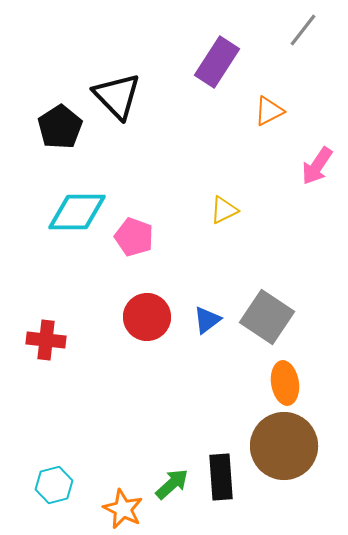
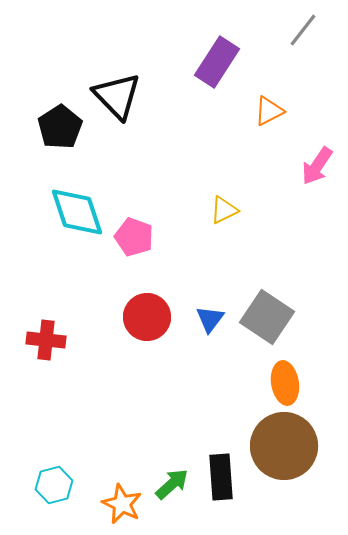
cyan diamond: rotated 72 degrees clockwise
blue triangle: moved 3 px right, 1 px up; rotated 16 degrees counterclockwise
orange star: moved 1 px left, 5 px up
